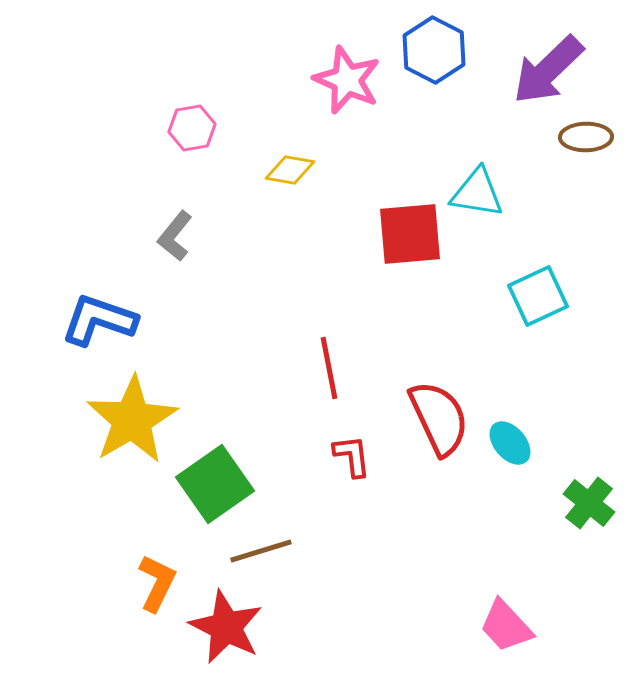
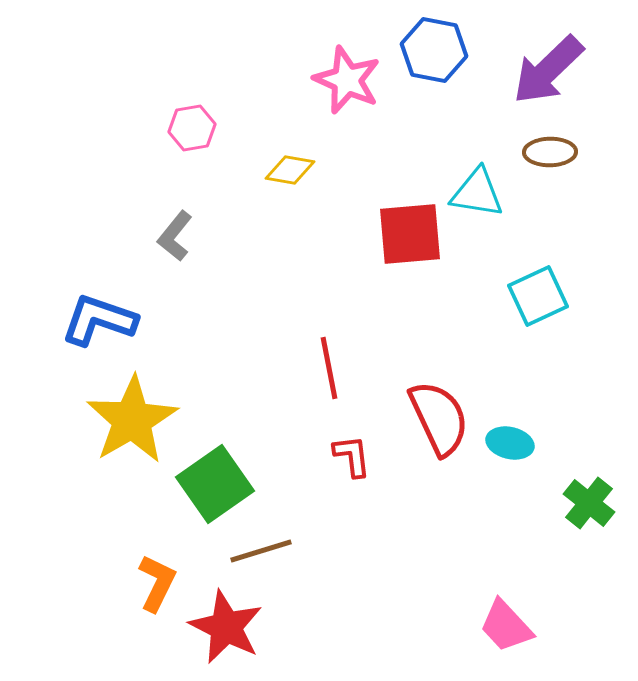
blue hexagon: rotated 16 degrees counterclockwise
brown ellipse: moved 36 px left, 15 px down
cyan ellipse: rotated 36 degrees counterclockwise
